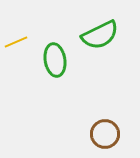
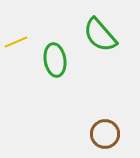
green semicircle: rotated 75 degrees clockwise
